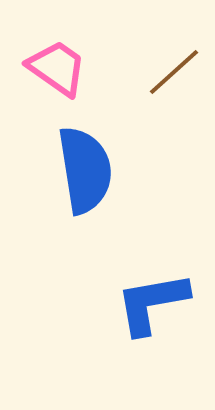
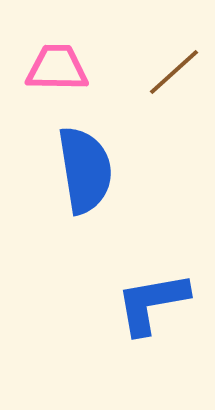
pink trapezoid: rotated 34 degrees counterclockwise
